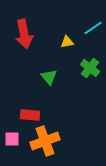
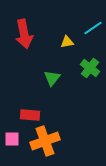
green triangle: moved 3 px right, 1 px down; rotated 18 degrees clockwise
